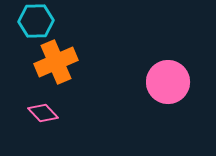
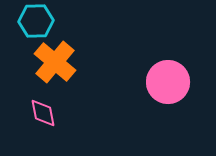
orange cross: moved 1 px left; rotated 27 degrees counterclockwise
pink diamond: rotated 32 degrees clockwise
